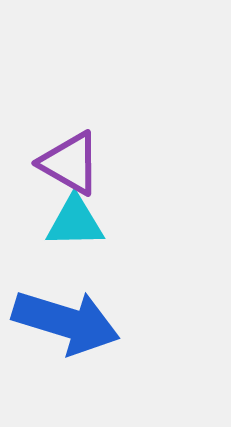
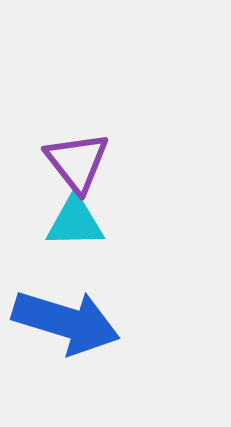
purple triangle: moved 7 px right, 1 px up; rotated 22 degrees clockwise
